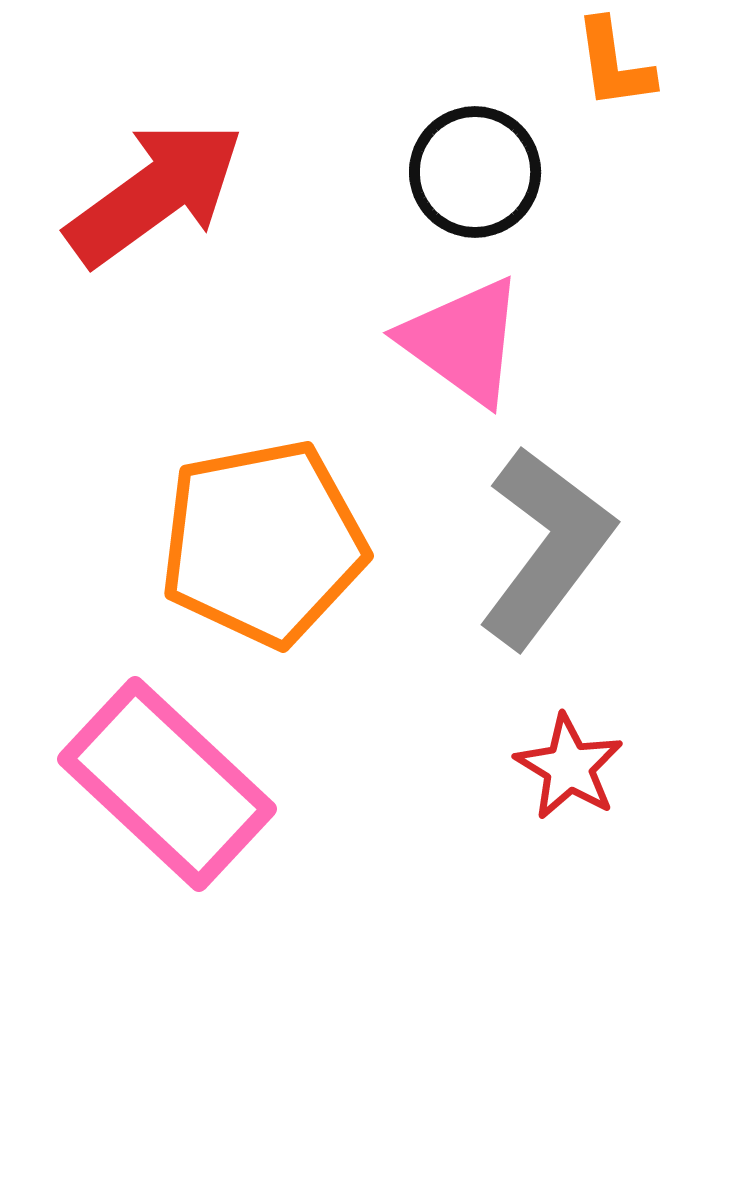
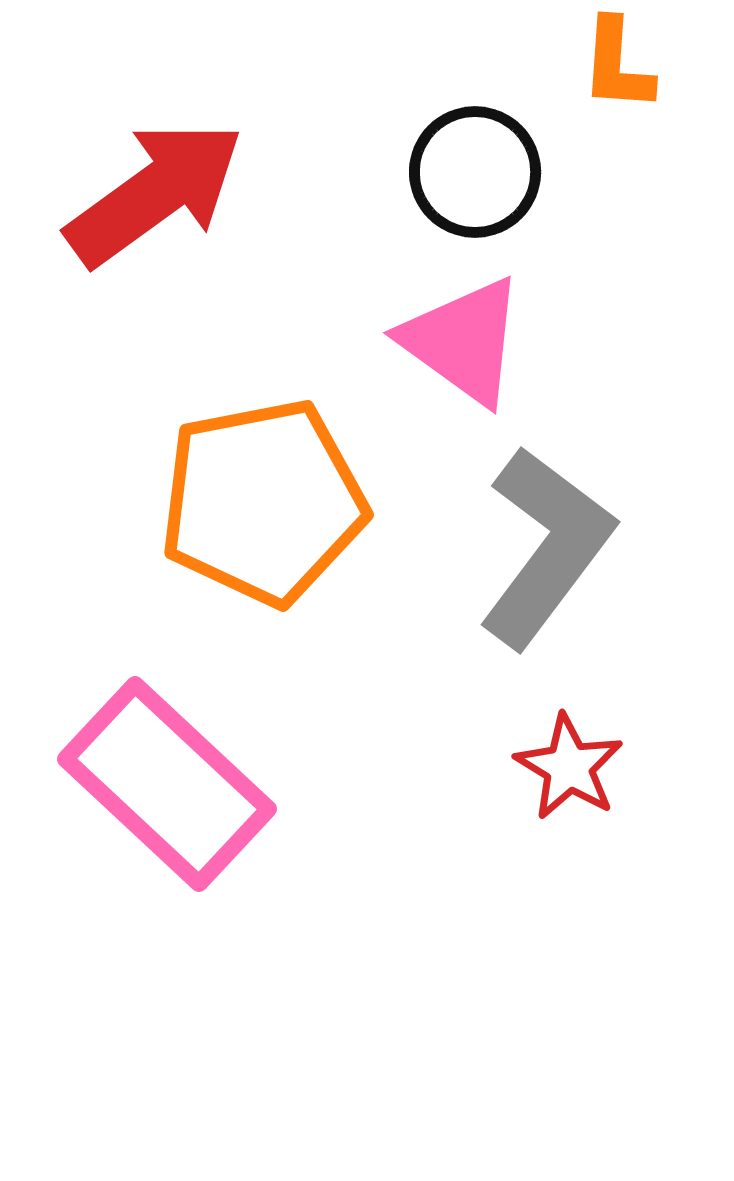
orange L-shape: moved 3 px right, 1 px down; rotated 12 degrees clockwise
orange pentagon: moved 41 px up
